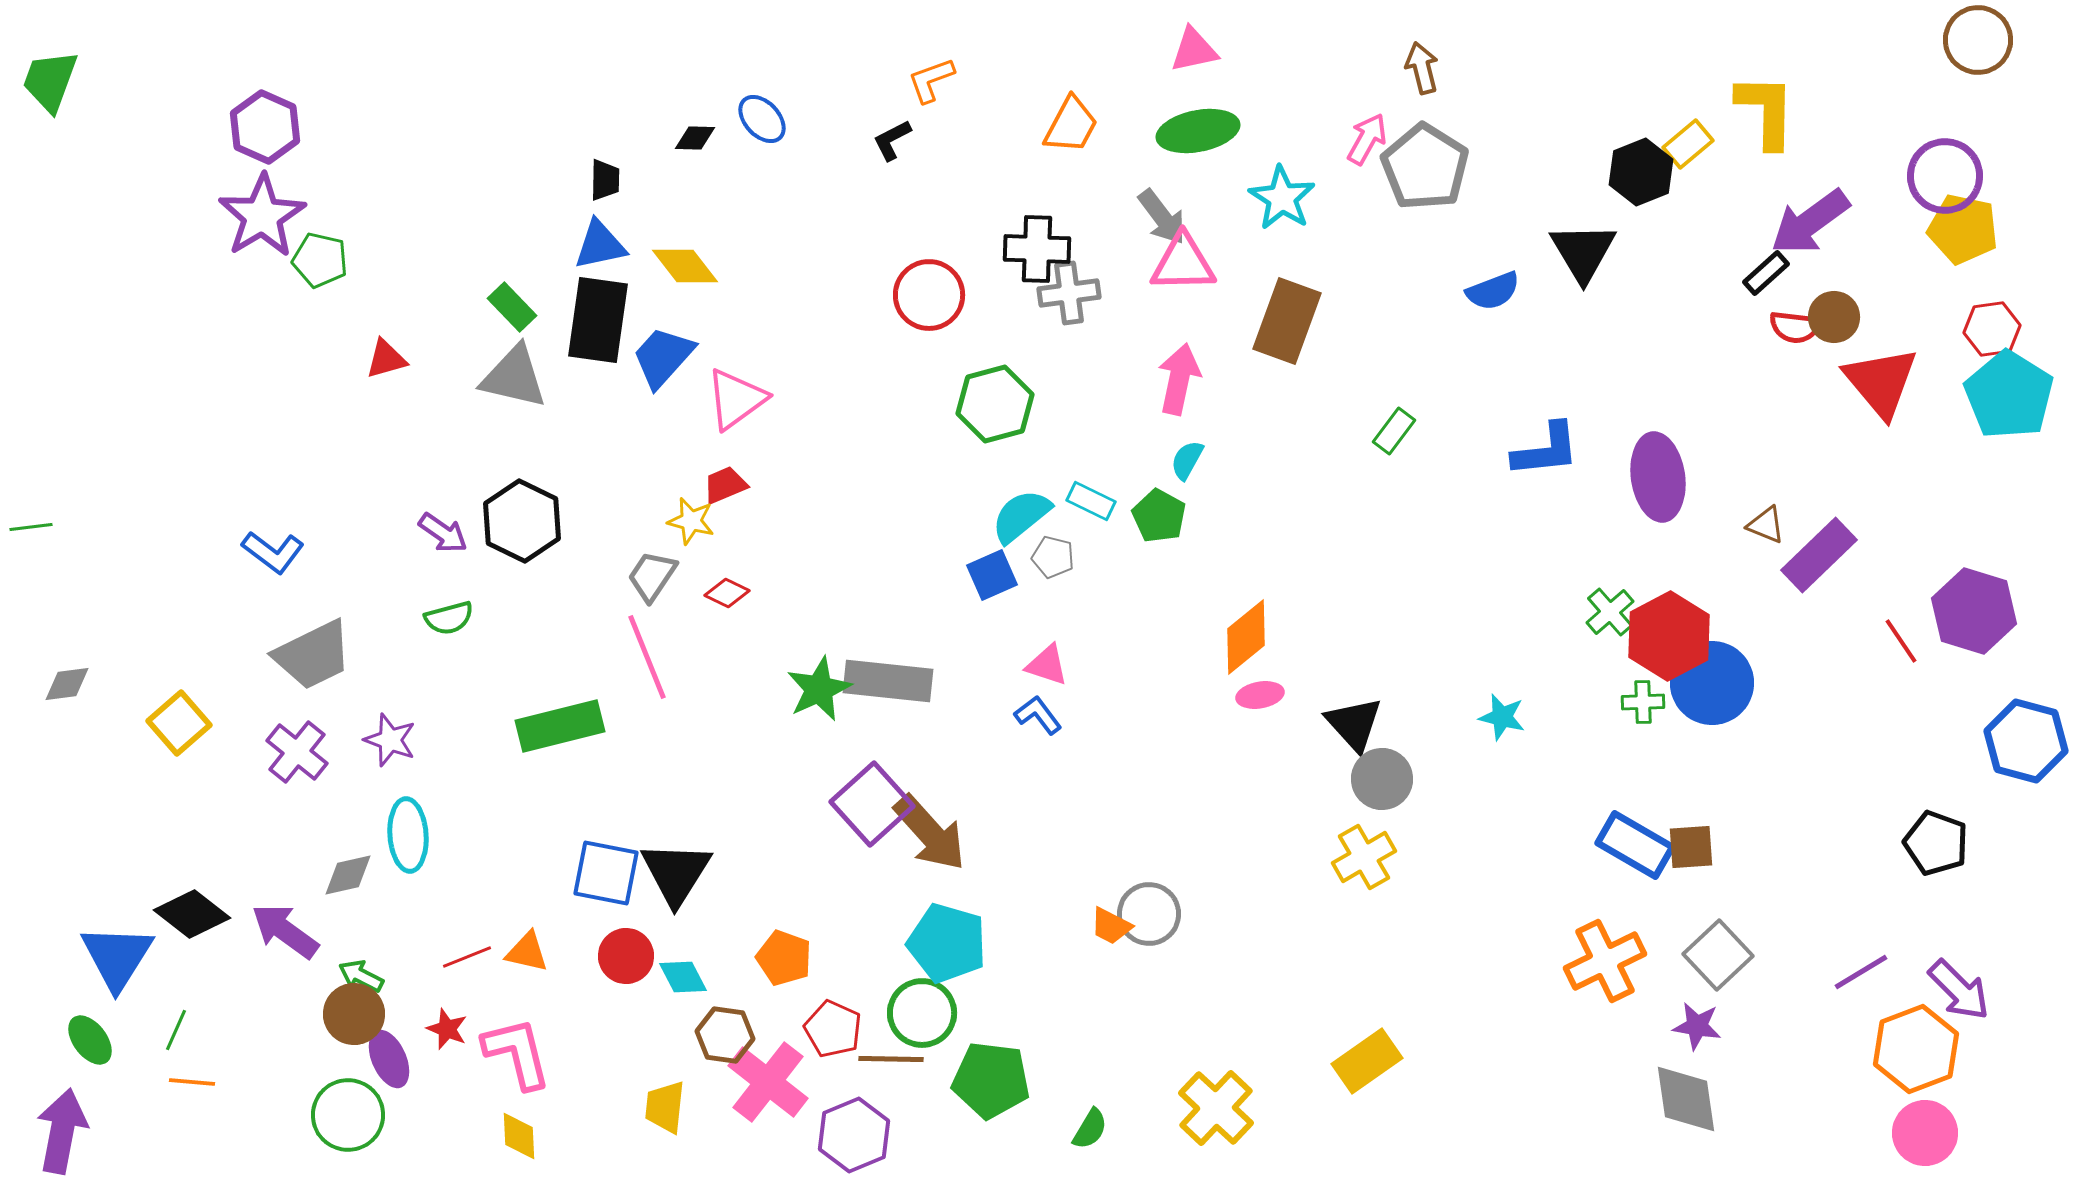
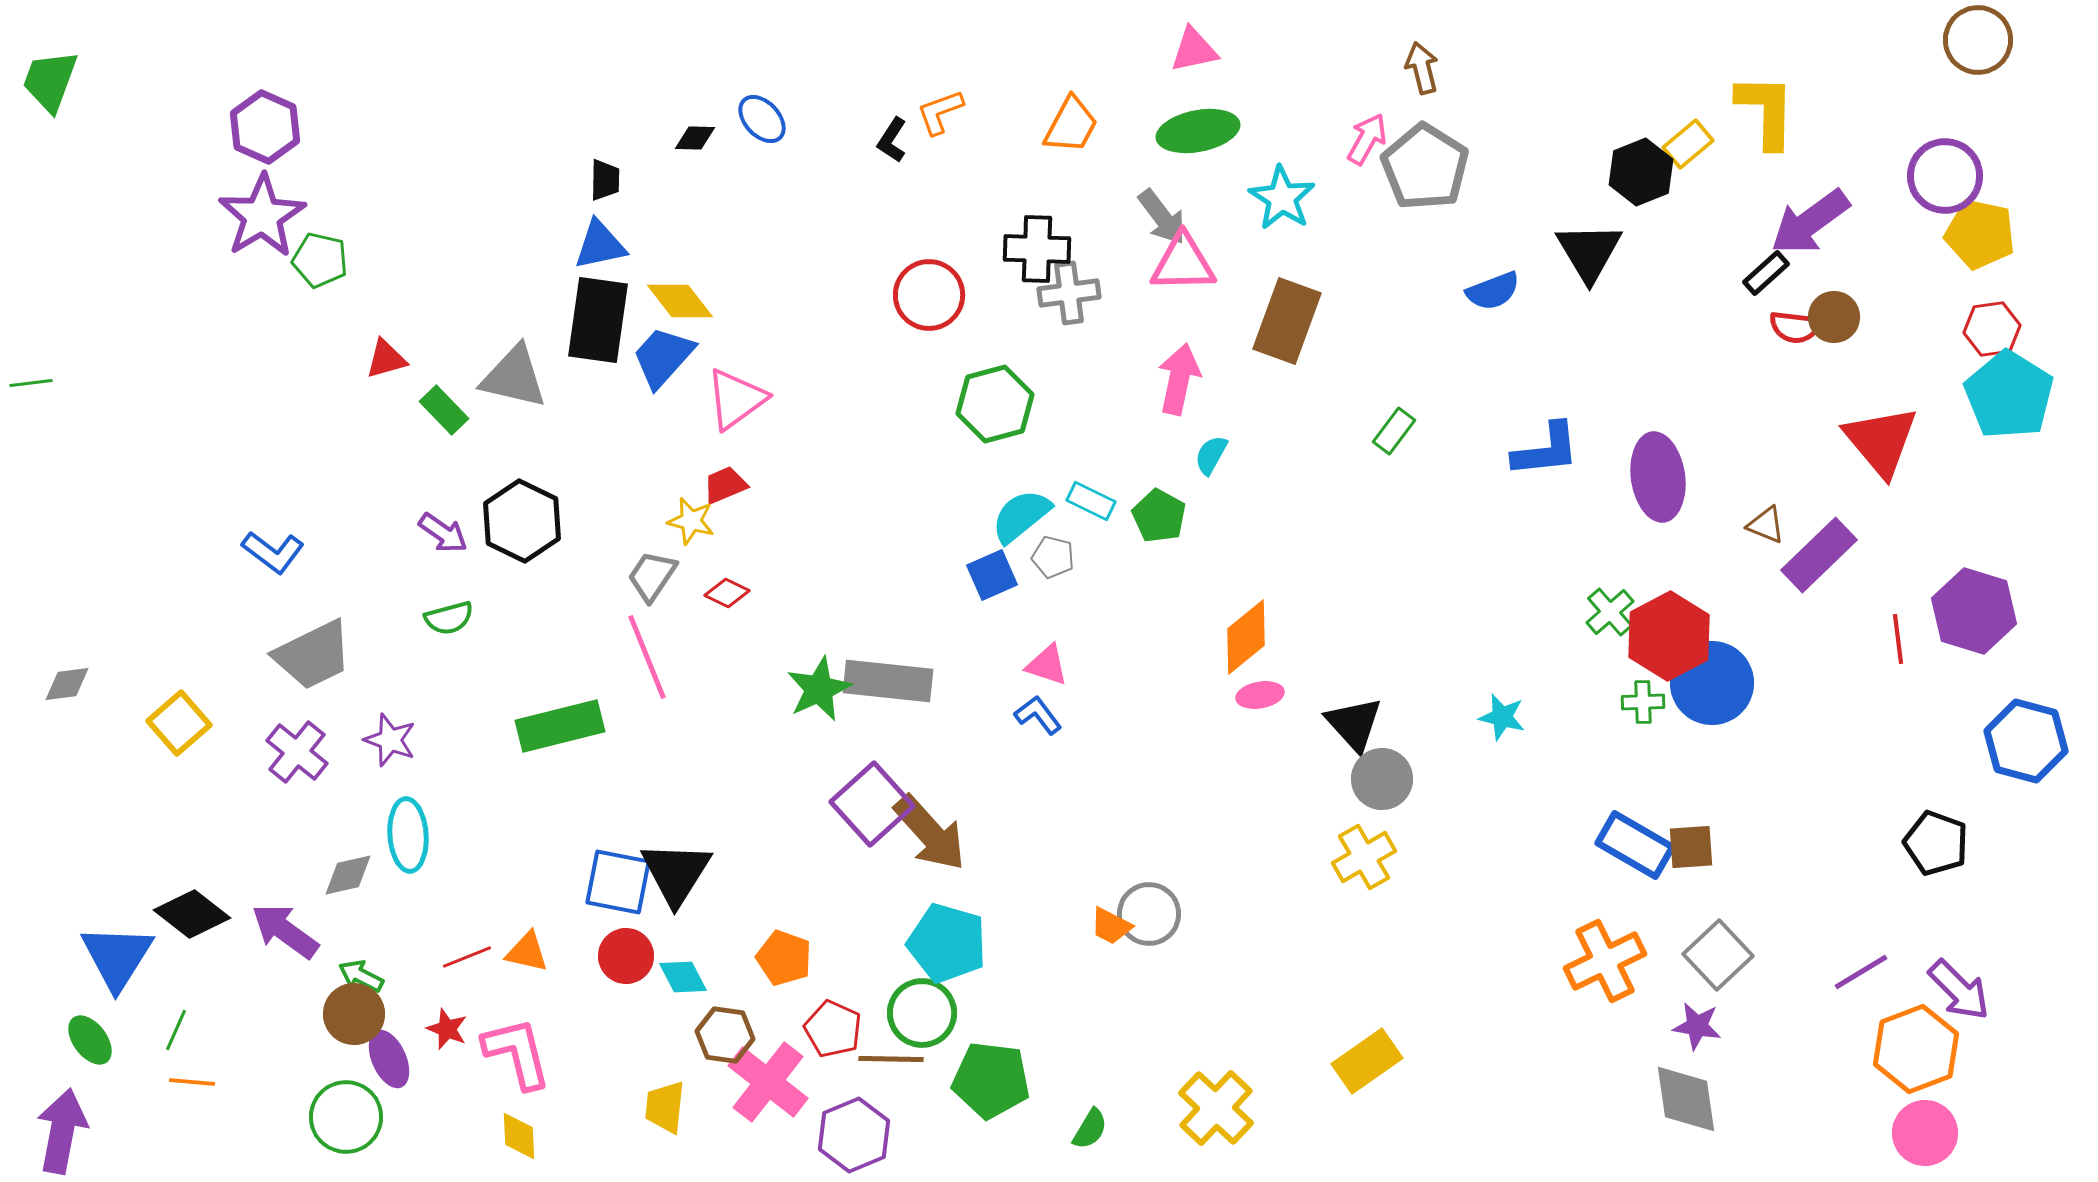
orange L-shape at (931, 80): moved 9 px right, 32 px down
black L-shape at (892, 140): rotated 30 degrees counterclockwise
yellow pentagon at (1963, 229): moved 17 px right, 5 px down
black triangle at (1583, 252): moved 6 px right
yellow diamond at (685, 266): moved 5 px left, 35 px down
green rectangle at (512, 307): moved 68 px left, 103 px down
red triangle at (1881, 382): moved 59 px down
cyan semicircle at (1187, 460): moved 24 px right, 5 px up
green line at (31, 527): moved 144 px up
red line at (1901, 641): moved 3 px left, 2 px up; rotated 27 degrees clockwise
blue square at (606, 873): moved 12 px right, 9 px down
green circle at (348, 1115): moved 2 px left, 2 px down
